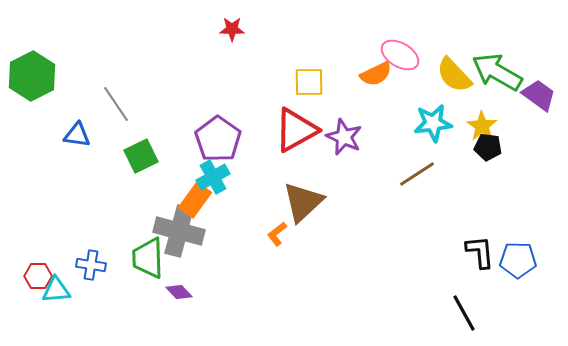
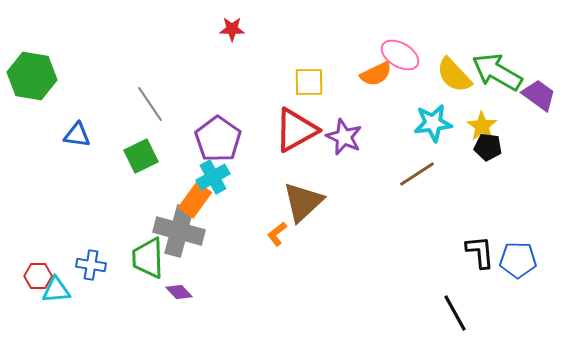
green hexagon: rotated 24 degrees counterclockwise
gray line: moved 34 px right
black line: moved 9 px left
